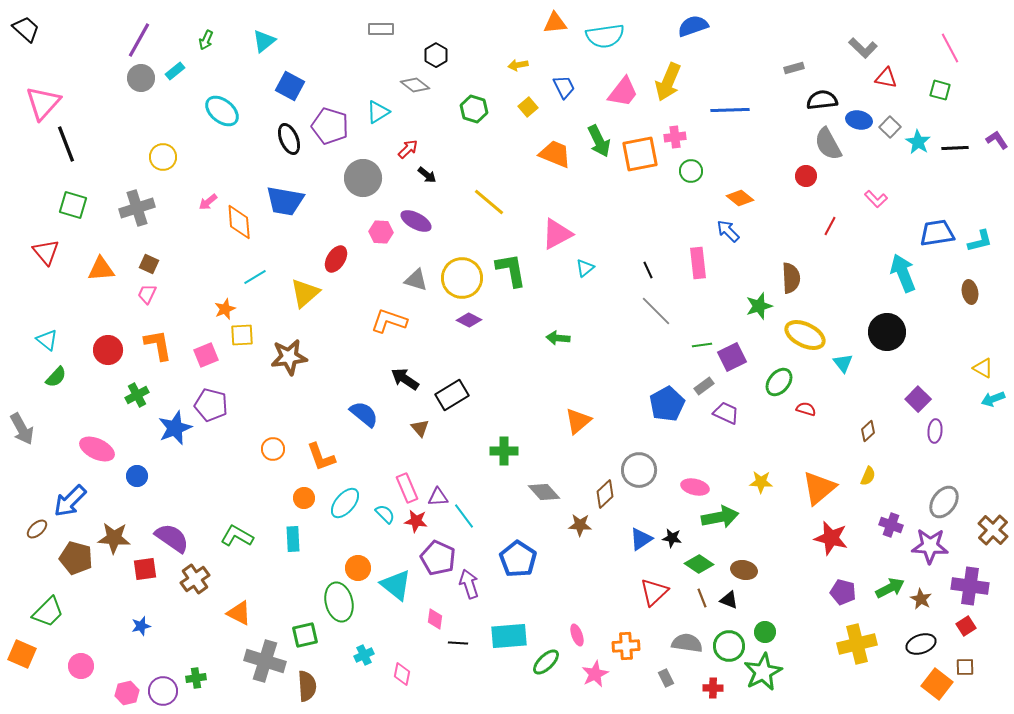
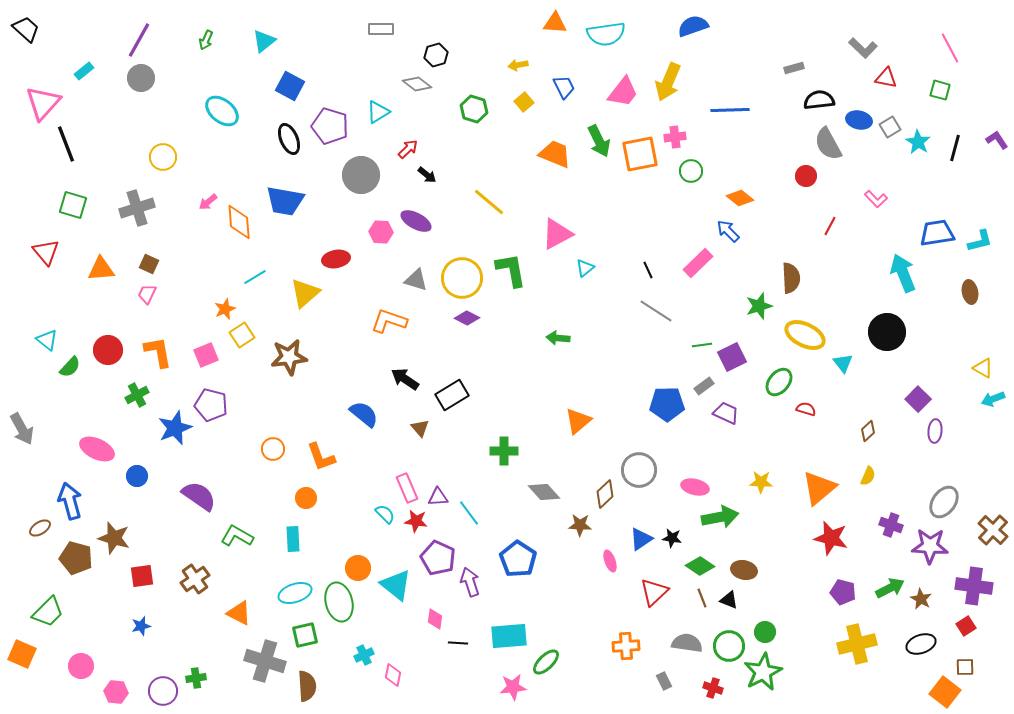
orange triangle at (555, 23): rotated 10 degrees clockwise
cyan semicircle at (605, 36): moved 1 px right, 2 px up
black hexagon at (436, 55): rotated 15 degrees clockwise
cyan rectangle at (175, 71): moved 91 px left
gray diamond at (415, 85): moved 2 px right, 1 px up
black semicircle at (822, 100): moved 3 px left
yellow square at (528, 107): moved 4 px left, 5 px up
gray square at (890, 127): rotated 15 degrees clockwise
black line at (955, 148): rotated 72 degrees counterclockwise
gray circle at (363, 178): moved 2 px left, 3 px up
red ellipse at (336, 259): rotated 48 degrees clockwise
pink rectangle at (698, 263): rotated 52 degrees clockwise
gray line at (656, 311): rotated 12 degrees counterclockwise
purple diamond at (469, 320): moved 2 px left, 2 px up
yellow square at (242, 335): rotated 30 degrees counterclockwise
orange L-shape at (158, 345): moved 7 px down
green semicircle at (56, 377): moved 14 px right, 10 px up
blue pentagon at (667, 404): rotated 28 degrees clockwise
orange circle at (304, 498): moved 2 px right
blue arrow at (70, 501): rotated 120 degrees clockwise
cyan ellipse at (345, 503): moved 50 px left, 90 px down; rotated 32 degrees clockwise
cyan line at (464, 516): moved 5 px right, 3 px up
brown ellipse at (37, 529): moved 3 px right, 1 px up; rotated 10 degrees clockwise
brown star at (114, 538): rotated 12 degrees clockwise
purple semicircle at (172, 538): moved 27 px right, 42 px up
green diamond at (699, 564): moved 1 px right, 2 px down
red square at (145, 569): moved 3 px left, 7 px down
purple arrow at (469, 584): moved 1 px right, 2 px up
purple cross at (970, 586): moved 4 px right
pink ellipse at (577, 635): moved 33 px right, 74 px up
pink diamond at (402, 674): moved 9 px left, 1 px down
pink star at (595, 674): moved 82 px left, 13 px down; rotated 20 degrees clockwise
gray rectangle at (666, 678): moved 2 px left, 3 px down
orange square at (937, 684): moved 8 px right, 8 px down
red cross at (713, 688): rotated 18 degrees clockwise
pink hexagon at (127, 693): moved 11 px left, 1 px up; rotated 20 degrees clockwise
